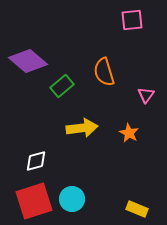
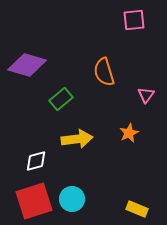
pink square: moved 2 px right
purple diamond: moved 1 px left, 4 px down; rotated 24 degrees counterclockwise
green rectangle: moved 1 px left, 13 px down
yellow arrow: moved 5 px left, 11 px down
orange star: rotated 18 degrees clockwise
